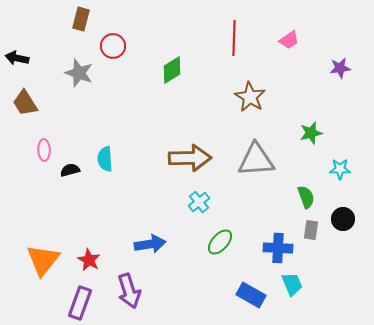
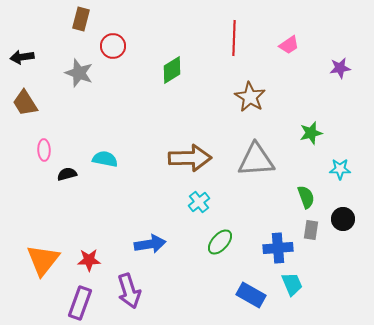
pink trapezoid: moved 5 px down
black arrow: moved 5 px right, 1 px up; rotated 20 degrees counterclockwise
cyan semicircle: rotated 105 degrees clockwise
black semicircle: moved 3 px left, 4 px down
blue cross: rotated 8 degrees counterclockwise
red star: rotated 30 degrees counterclockwise
